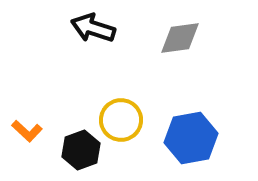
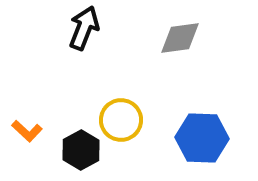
black arrow: moved 9 px left; rotated 93 degrees clockwise
blue hexagon: moved 11 px right; rotated 12 degrees clockwise
black hexagon: rotated 9 degrees counterclockwise
